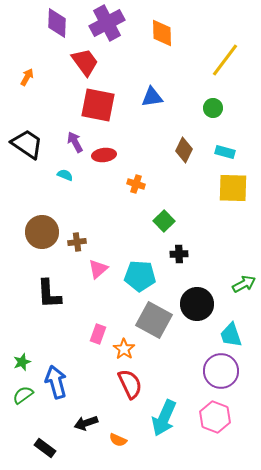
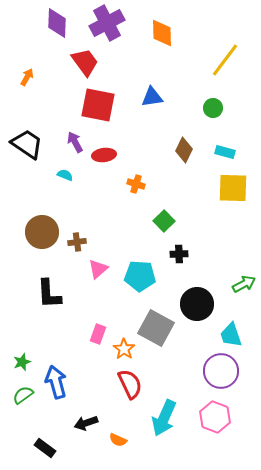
gray square: moved 2 px right, 8 px down
